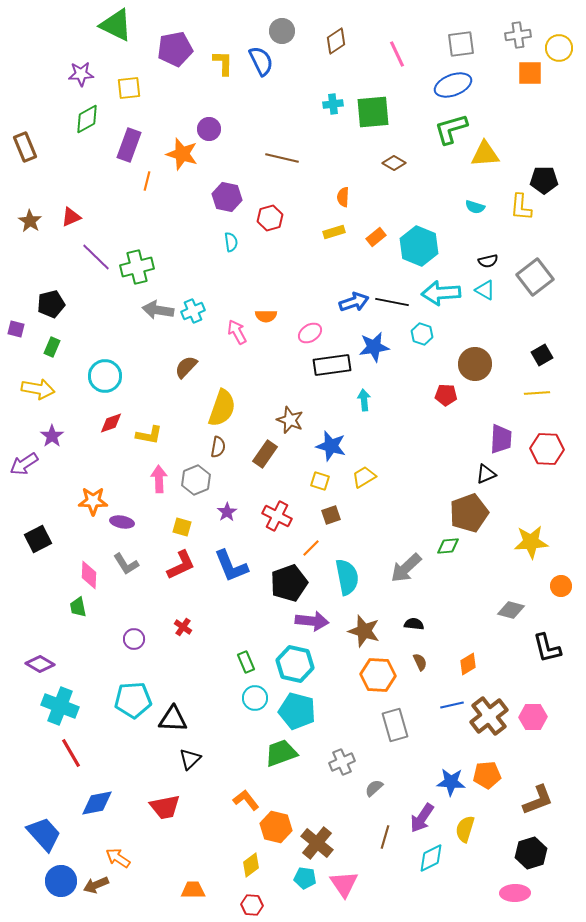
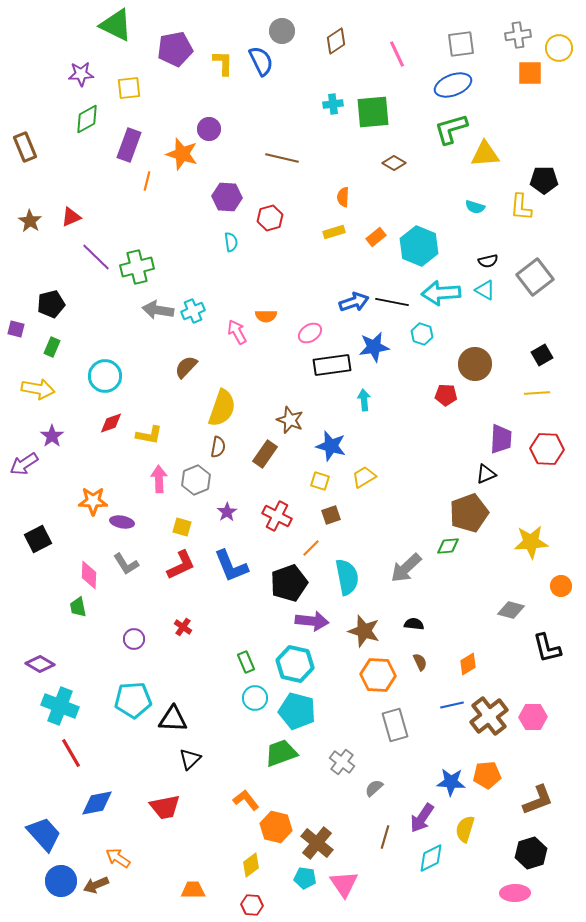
purple hexagon at (227, 197): rotated 8 degrees counterclockwise
gray cross at (342, 762): rotated 30 degrees counterclockwise
